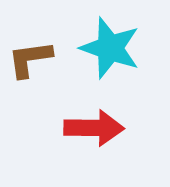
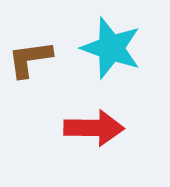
cyan star: moved 1 px right
